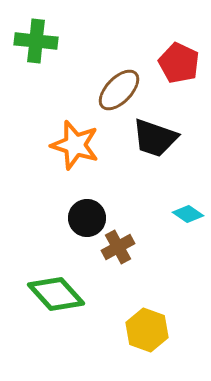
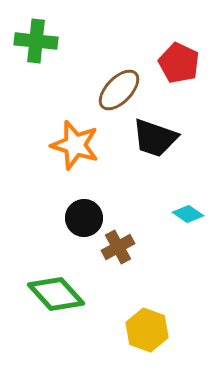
black circle: moved 3 px left
